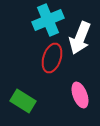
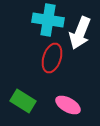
cyan cross: rotated 32 degrees clockwise
white arrow: moved 5 px up
pink ellipse: moved 12 px left, 10 px down; rotated 40 degrees counterclockwise
